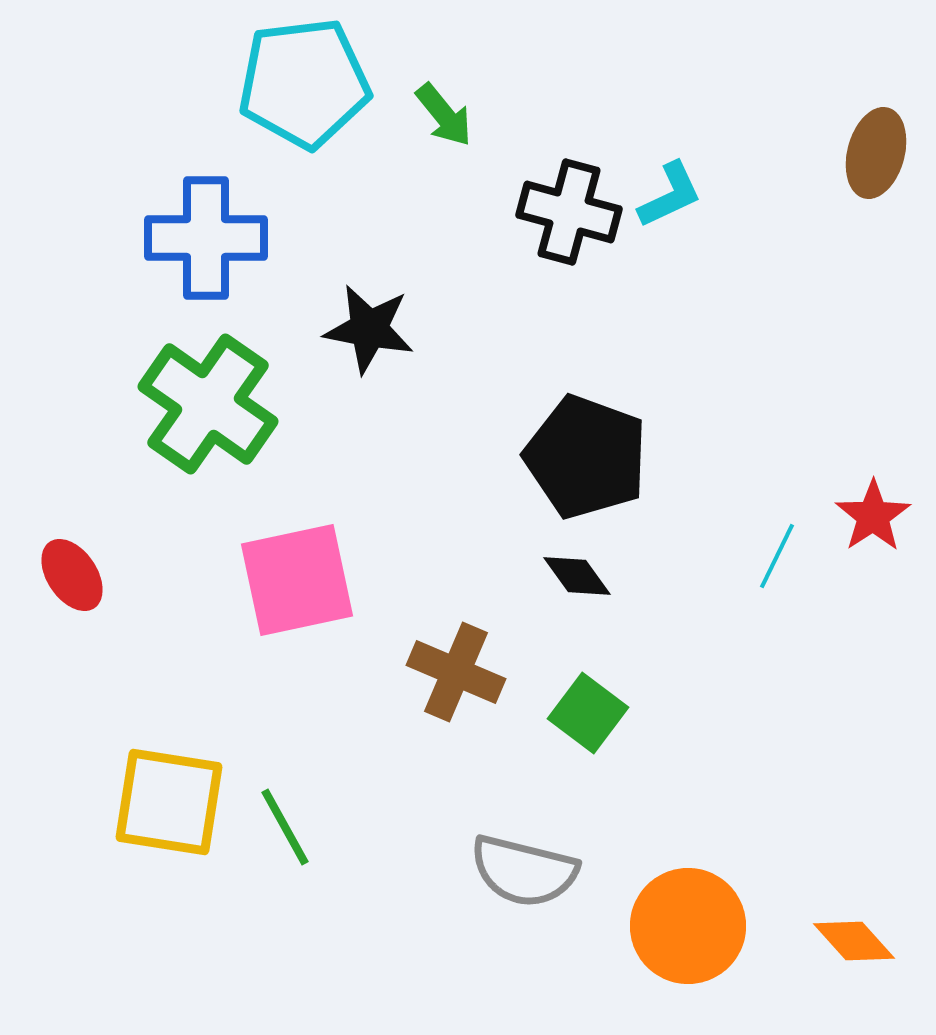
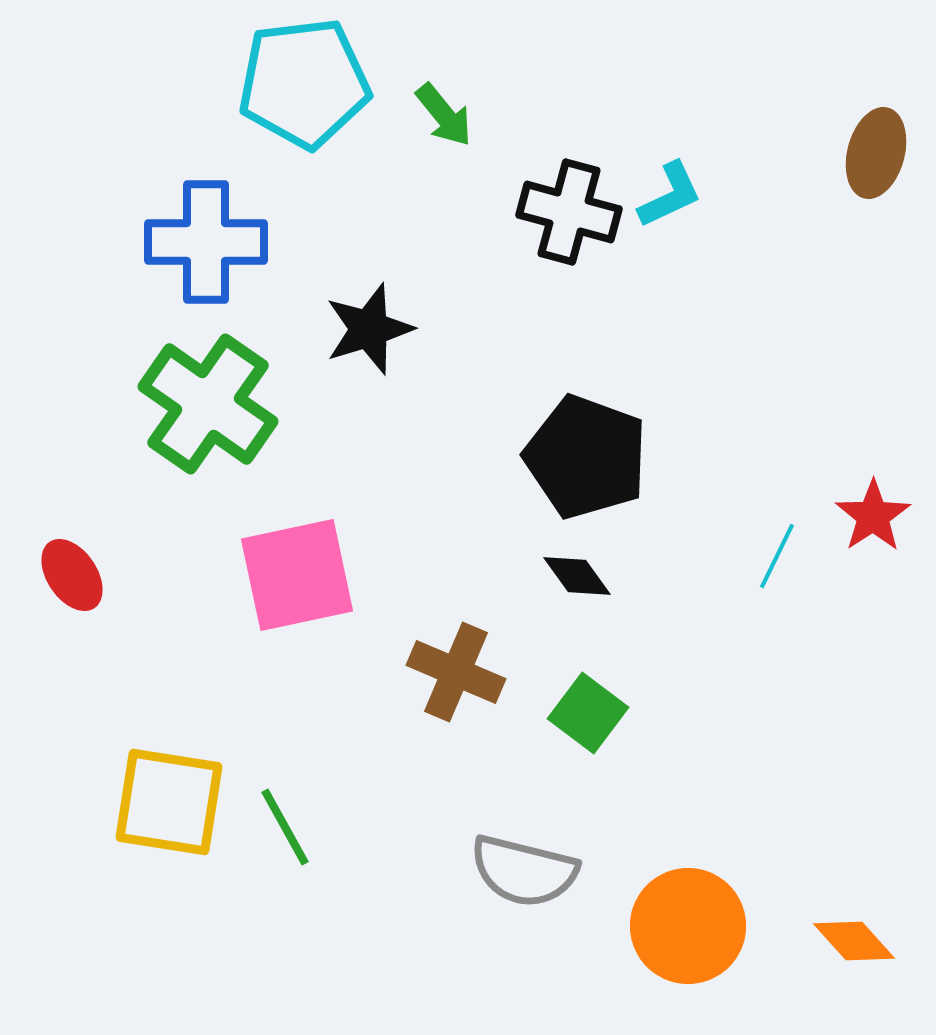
blue cross: moved 4 px down
black star: rotated 28 degrees counterclockwise
pink square: moved 5 px up
